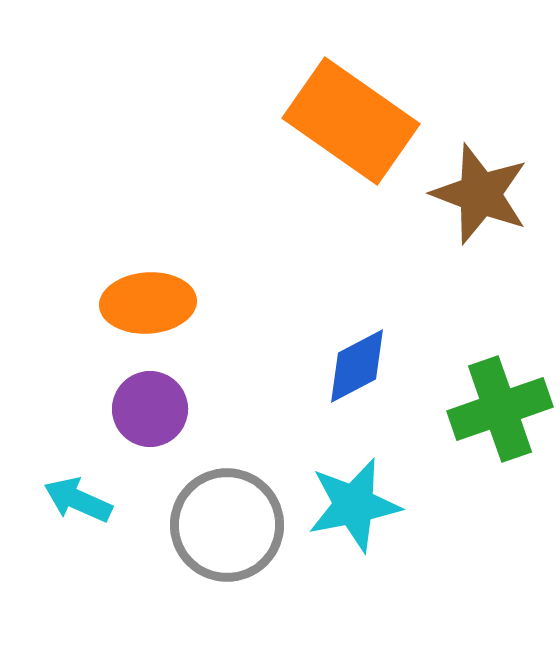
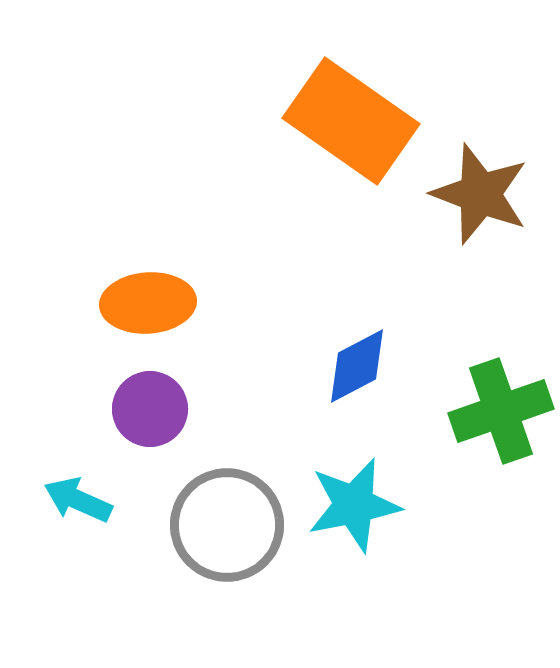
green cross: moved 1 px right, 2 px down
